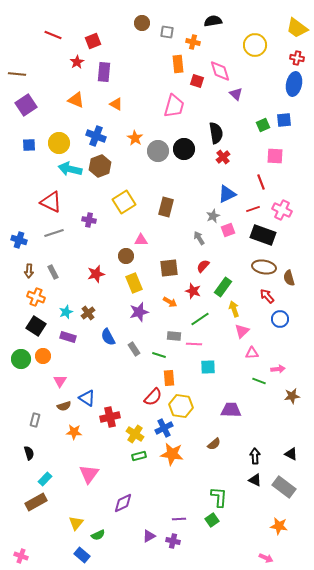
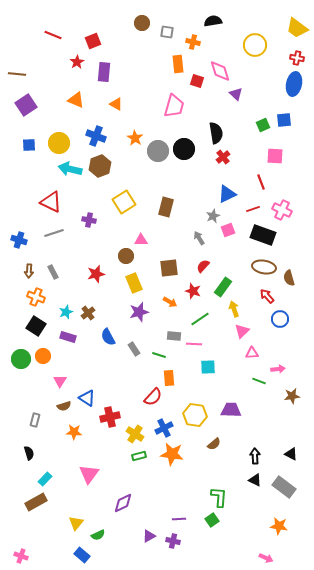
yellow hexagon at (181, 406): moved 14 px right, 9 px down
